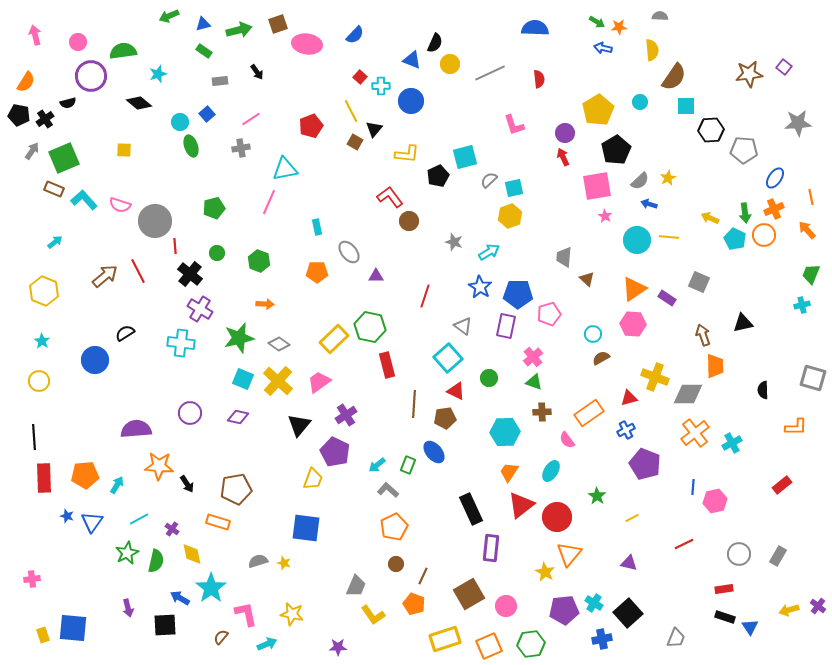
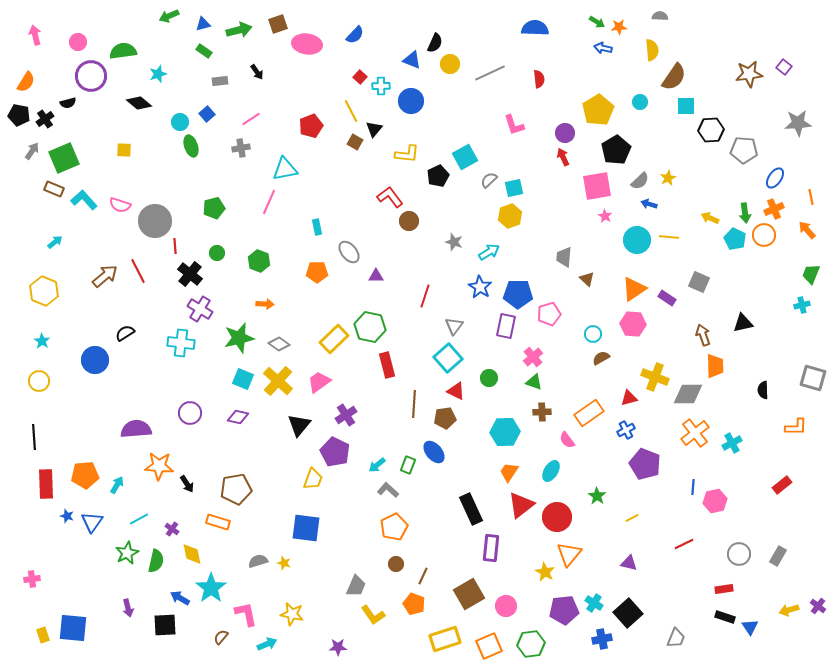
cyan square at (465, 157): rotated 15 degrees counterclockwise
gray triangle at (463, 326): moved 9 px left; rotated 30 degrees clockwise
red rectangle at (44, 478): moved 2 px right, 6 px down
